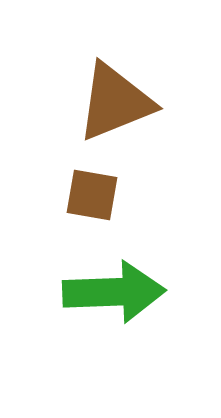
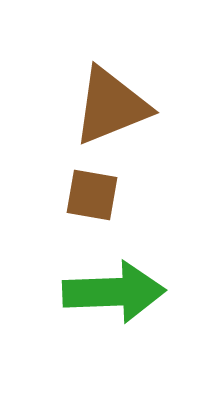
brown triangle: moved 4 px left, 4 px down
